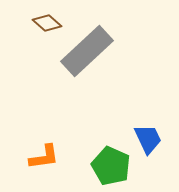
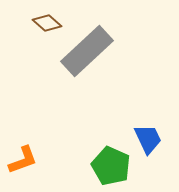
orange L-shape: moved 21 px left, 3 px down; rotated 12 degrees counterclockwise
